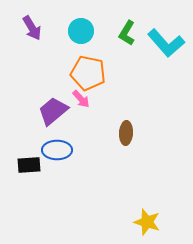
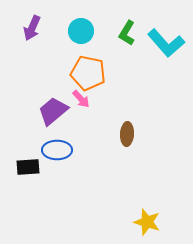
purple arrow: rotated 55 degrees clockwise
brown ellipse: moved 1 px right, 1 px down
black rectangle: moved 1 px left, 2 px down
